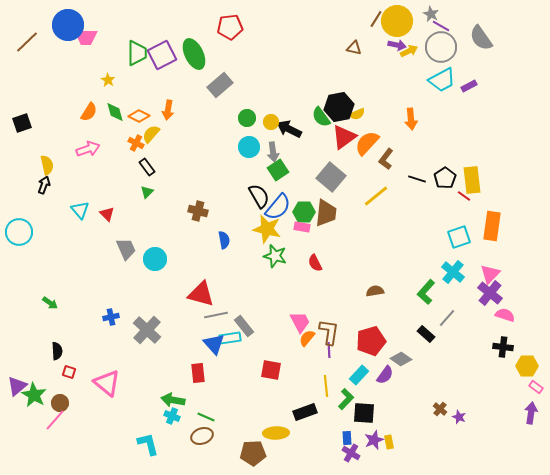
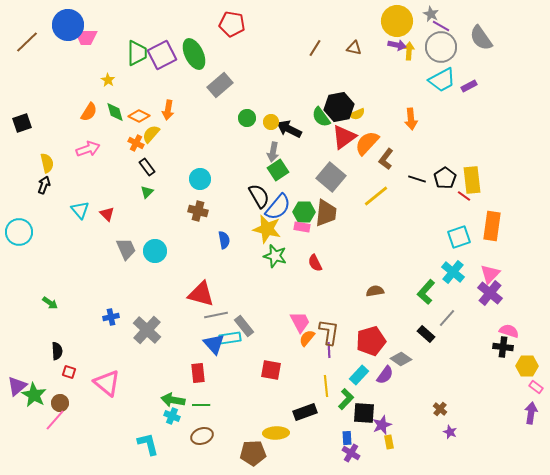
brown line at (376, 19): moved 61 px left, 29 px down
red pentagon at (230, 27): moved 2 px right, 3 px up; rotated 15 degrees clockwise
yellow arrow at (409, 51): rotated 60 degrees counterclockwise
cyan circle at (249, 147): moved 49 px left, 32 px down
gray arrow at (273, 152): rotated 18 degrees clockwise
yellow semicircle at (47, 165): moved 2 px up
cyan circle at (155, 259): moved 8 px up
pink semicircle at (505, 315): moved 4 px right, 16 px down
green line at (206, 417): moved 5 px left, 12 px up; rotated 24 degrees counterclockwise
purple star at (459, 417): moved 9 px left, 15 px down
purple star at (374, 440): moved 8 px right, 15 px up
